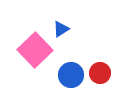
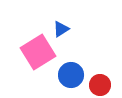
pink square: moved 3 px right, 2 px down; rotated 12 degrees clockwise
red circle: moved 12 px down
